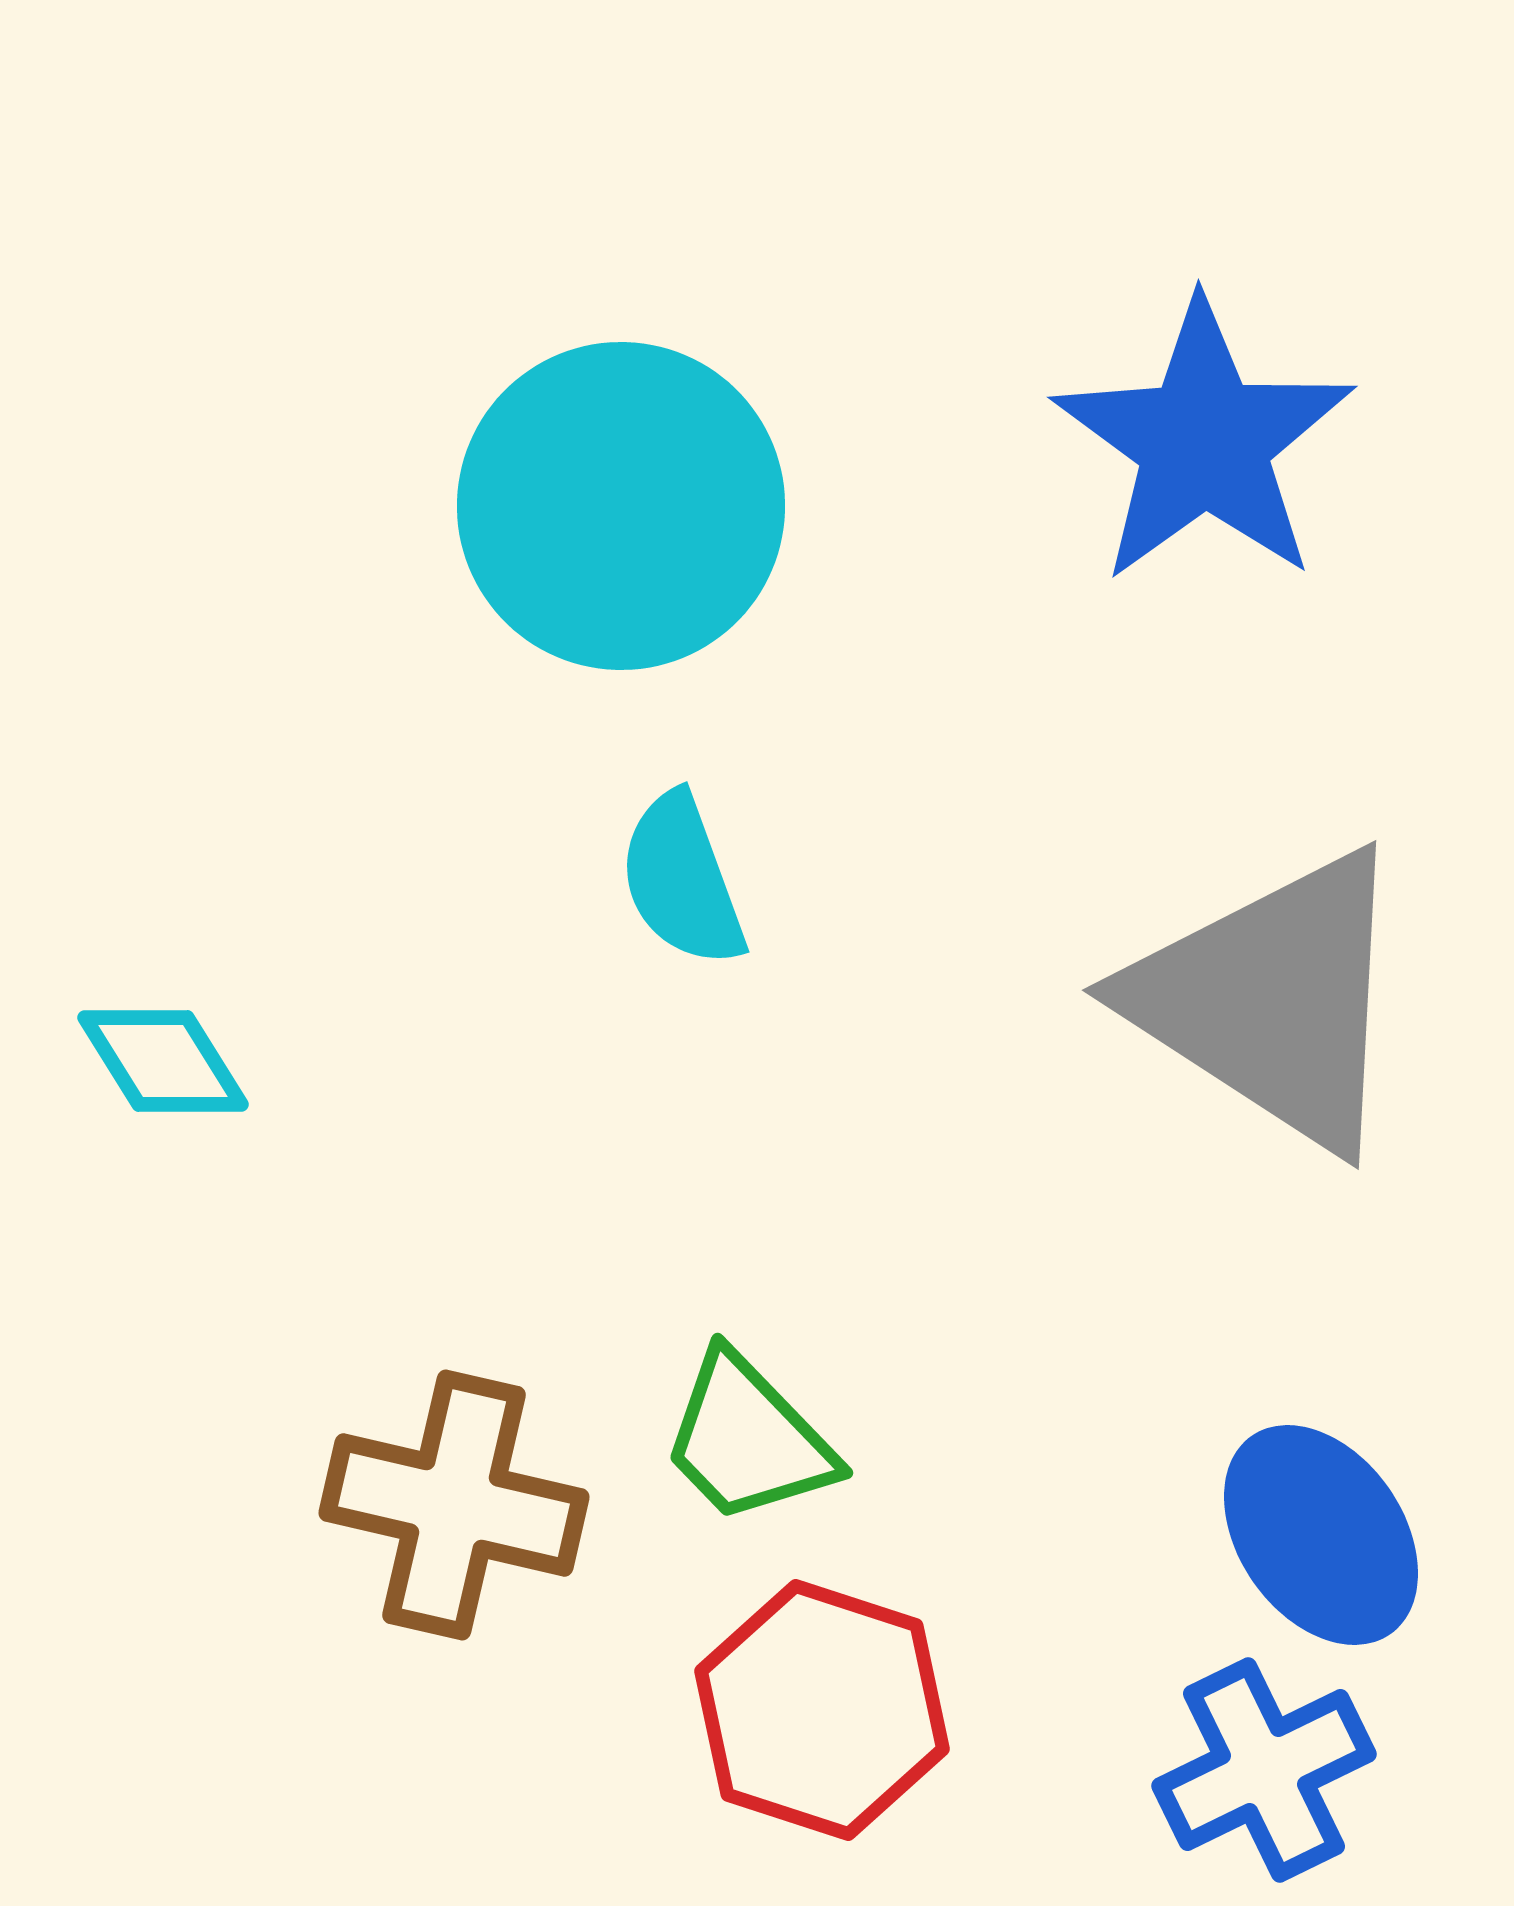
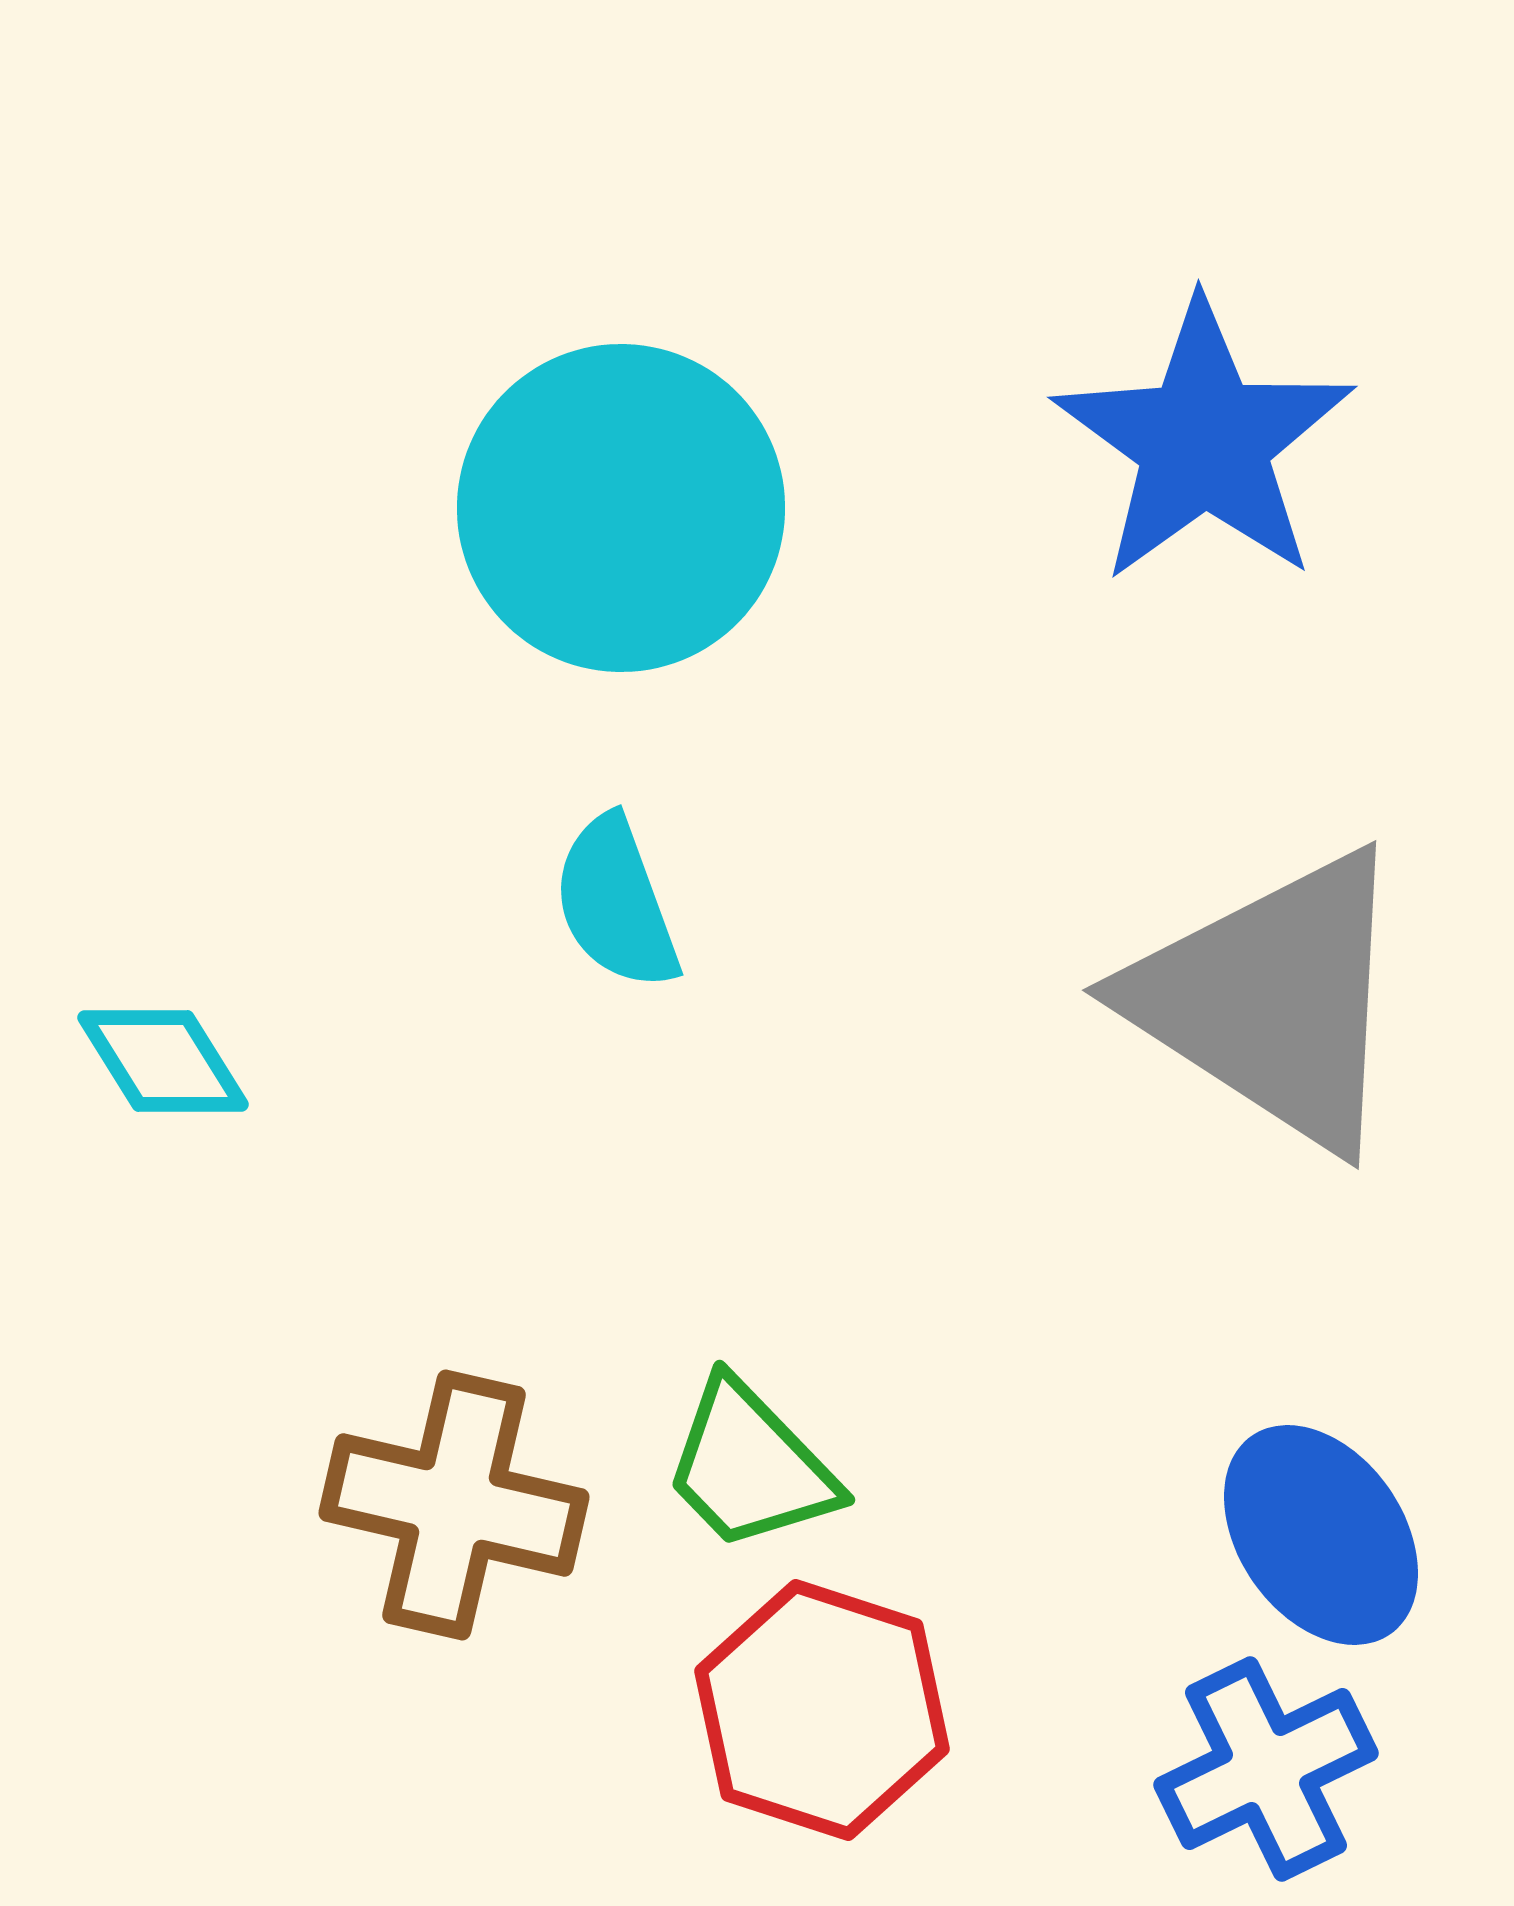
cyan circle: moved 2 px down
cyan semicircle: moved 66 px left, 23 px down
green trapezoid: moved 2 px right, 27 px down
blue cross: moved 2 px right, 1 px up
